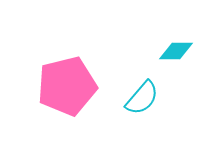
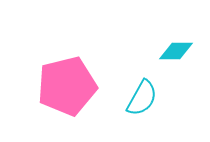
cyan semicircle: rotated 12 degrees counterclockwise
